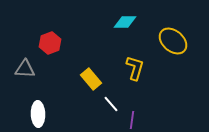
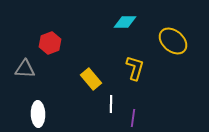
white line: rotated 42 degrees clockwise
purple line: moved 1 px right, 2 px up
